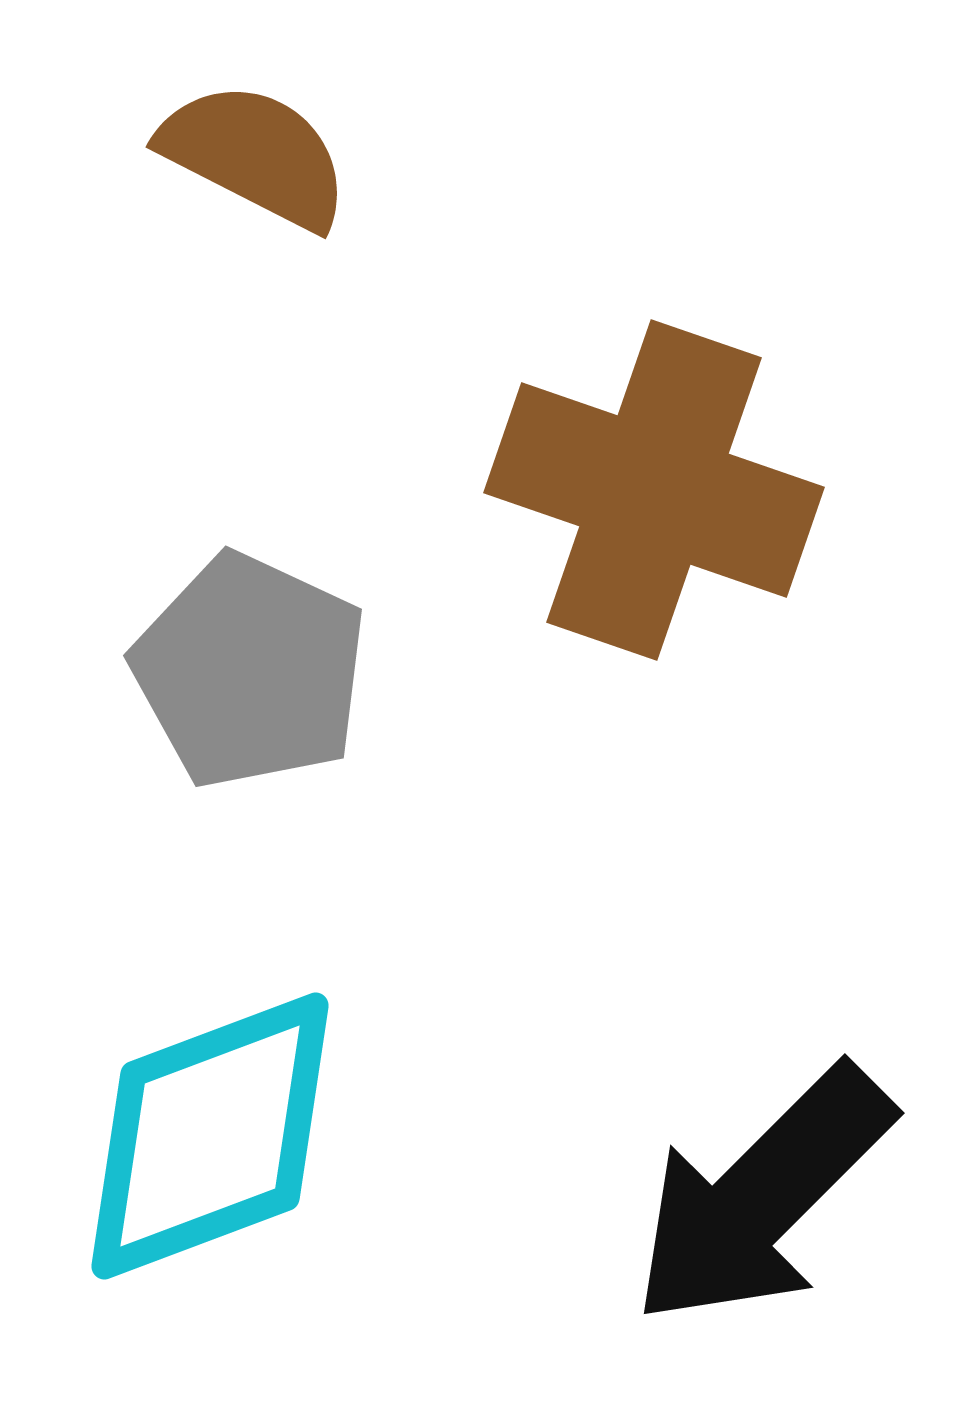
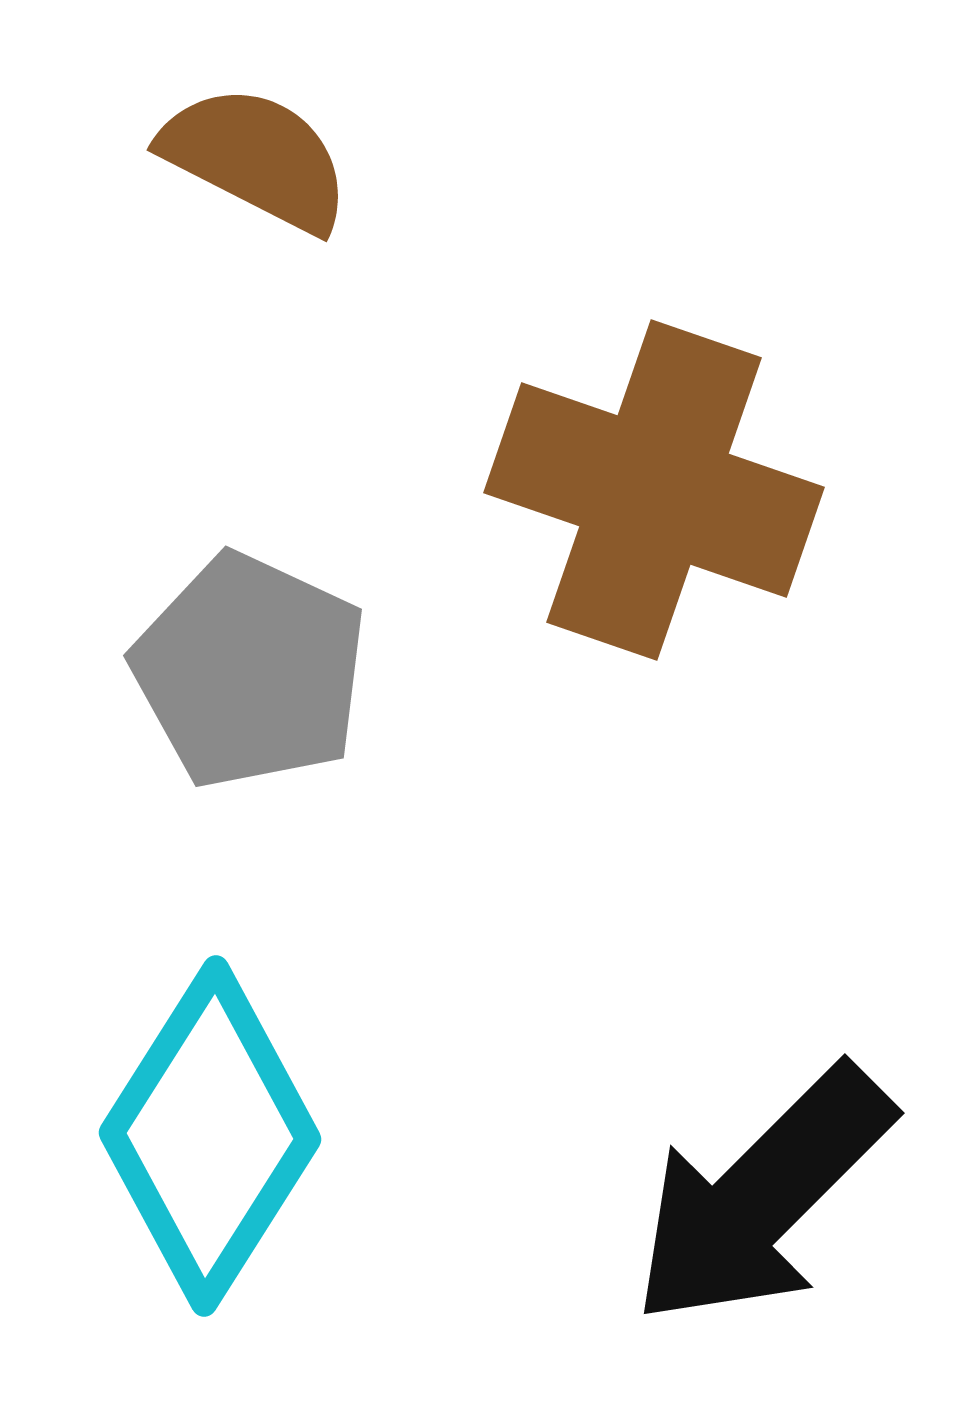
brown semicircle: moved 1 px right, 3 px down
cyan diamond: rotated 37 degrees counterclockwise
